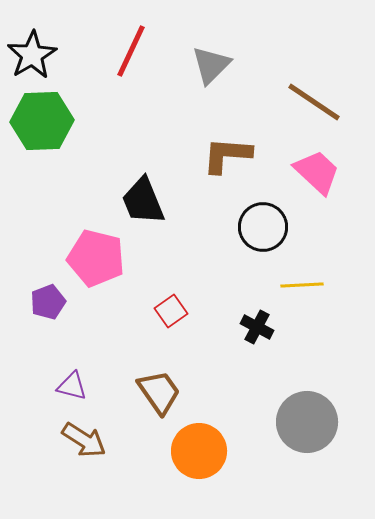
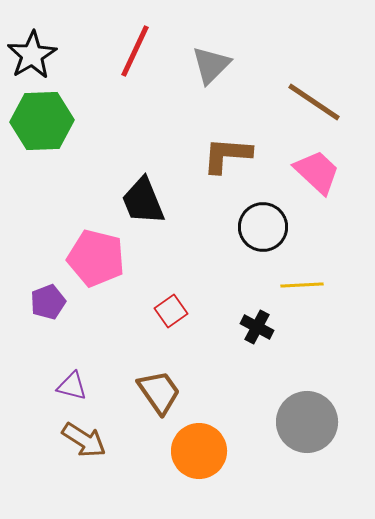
red line: moved 4 px right
